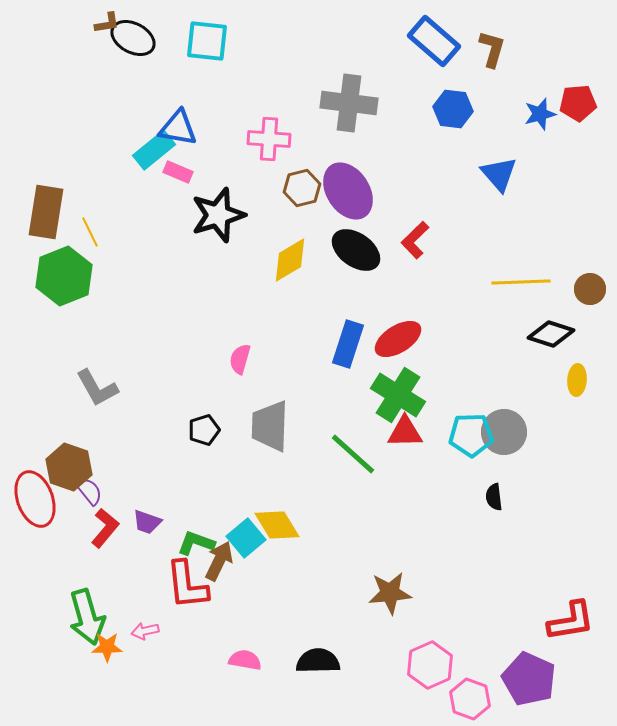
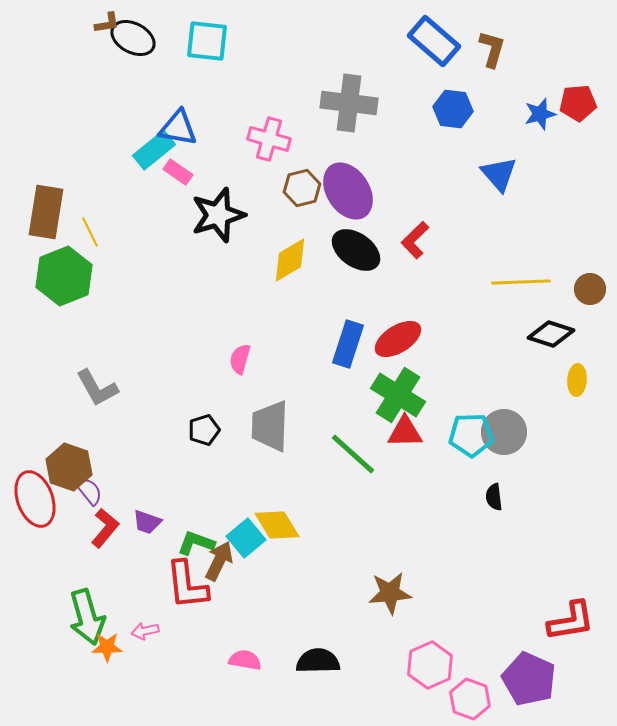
pink cross at (269, 139): rotated 12 degrees clockwise
pink rectangle at (178, 172): rotated 12 degrees clockwise
